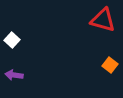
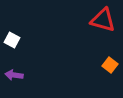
white square: rotated 14 degrees counterclockwise
